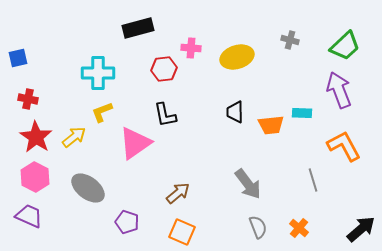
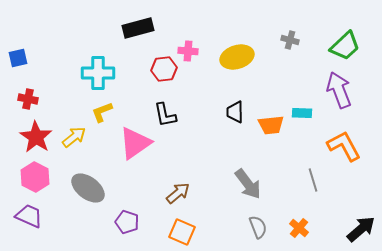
pink cross: moved 3 px left, 3 px down
